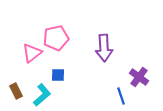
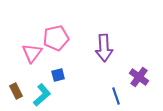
pink triangle: rotated 15 degrees counterclockwise
blue square: rotated 16 degrees counterclockwise
blue line: moved 5 px left
